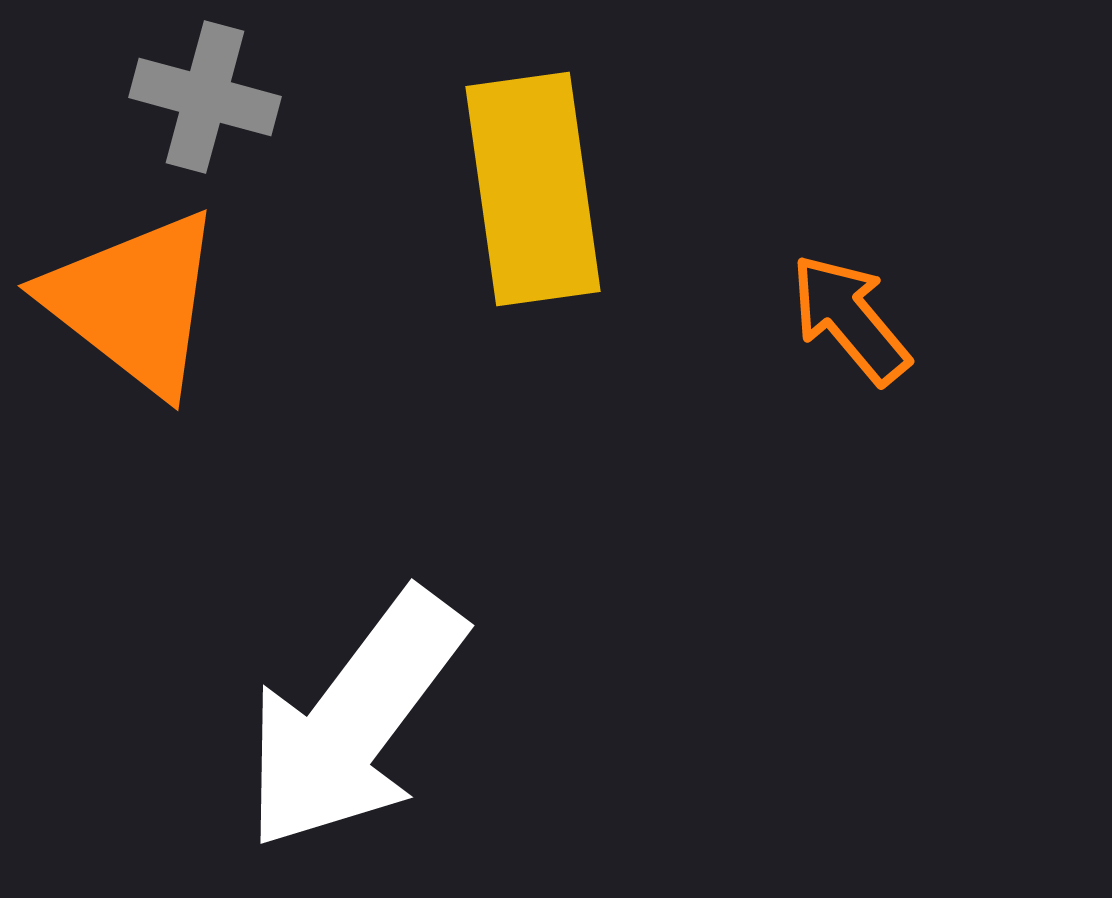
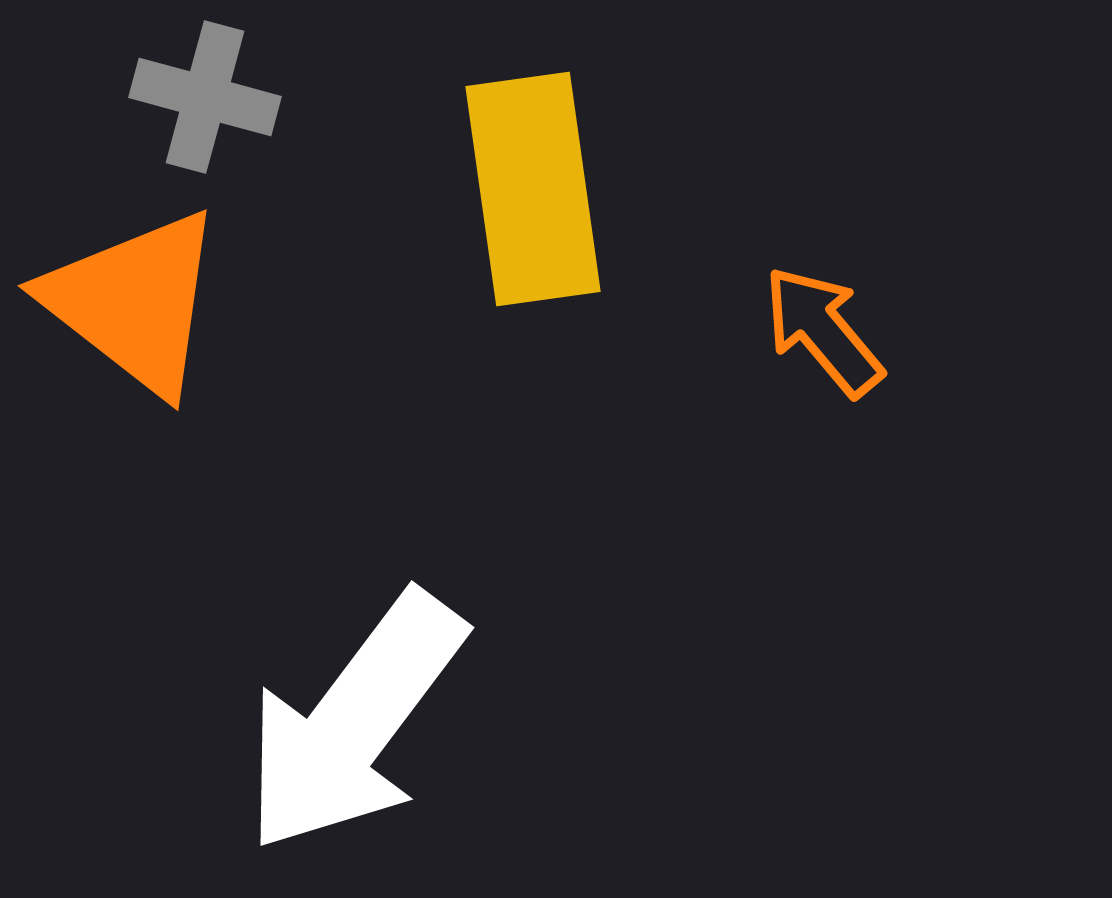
orange arrow: moved 27 px left, 12 px down
white arrow: moved 2 px down
